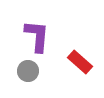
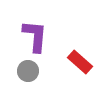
purple L-shape: moved 2 px left
